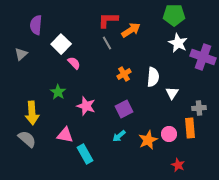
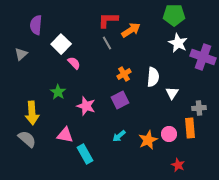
purple square: moved 4 px left, 9 px up
